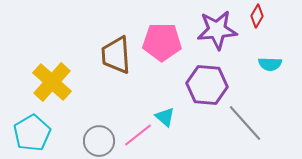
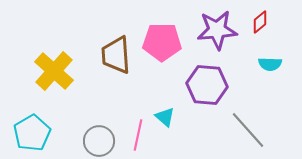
red diamond: moved 3 px right, 6 px down; rotated 20 degrees clockwise
yellow cross: moved 2 px right, 11 px up
gray line: moved 3 px right, 7 px down
pink line: rotated 40 degrees counterclockwise
